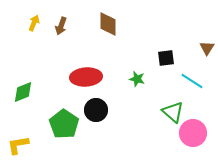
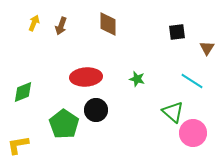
black square: moved 11 px right, 26 px up
